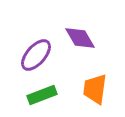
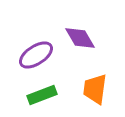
purple ellipse: rotated 16 degrees clockwise
